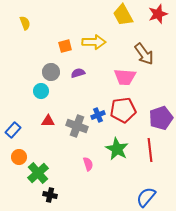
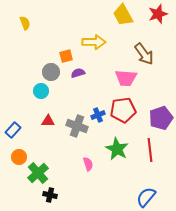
orange square: moved 1 px right, 10 px down
pink trapezoid: moved 1 px right, 1 px down
